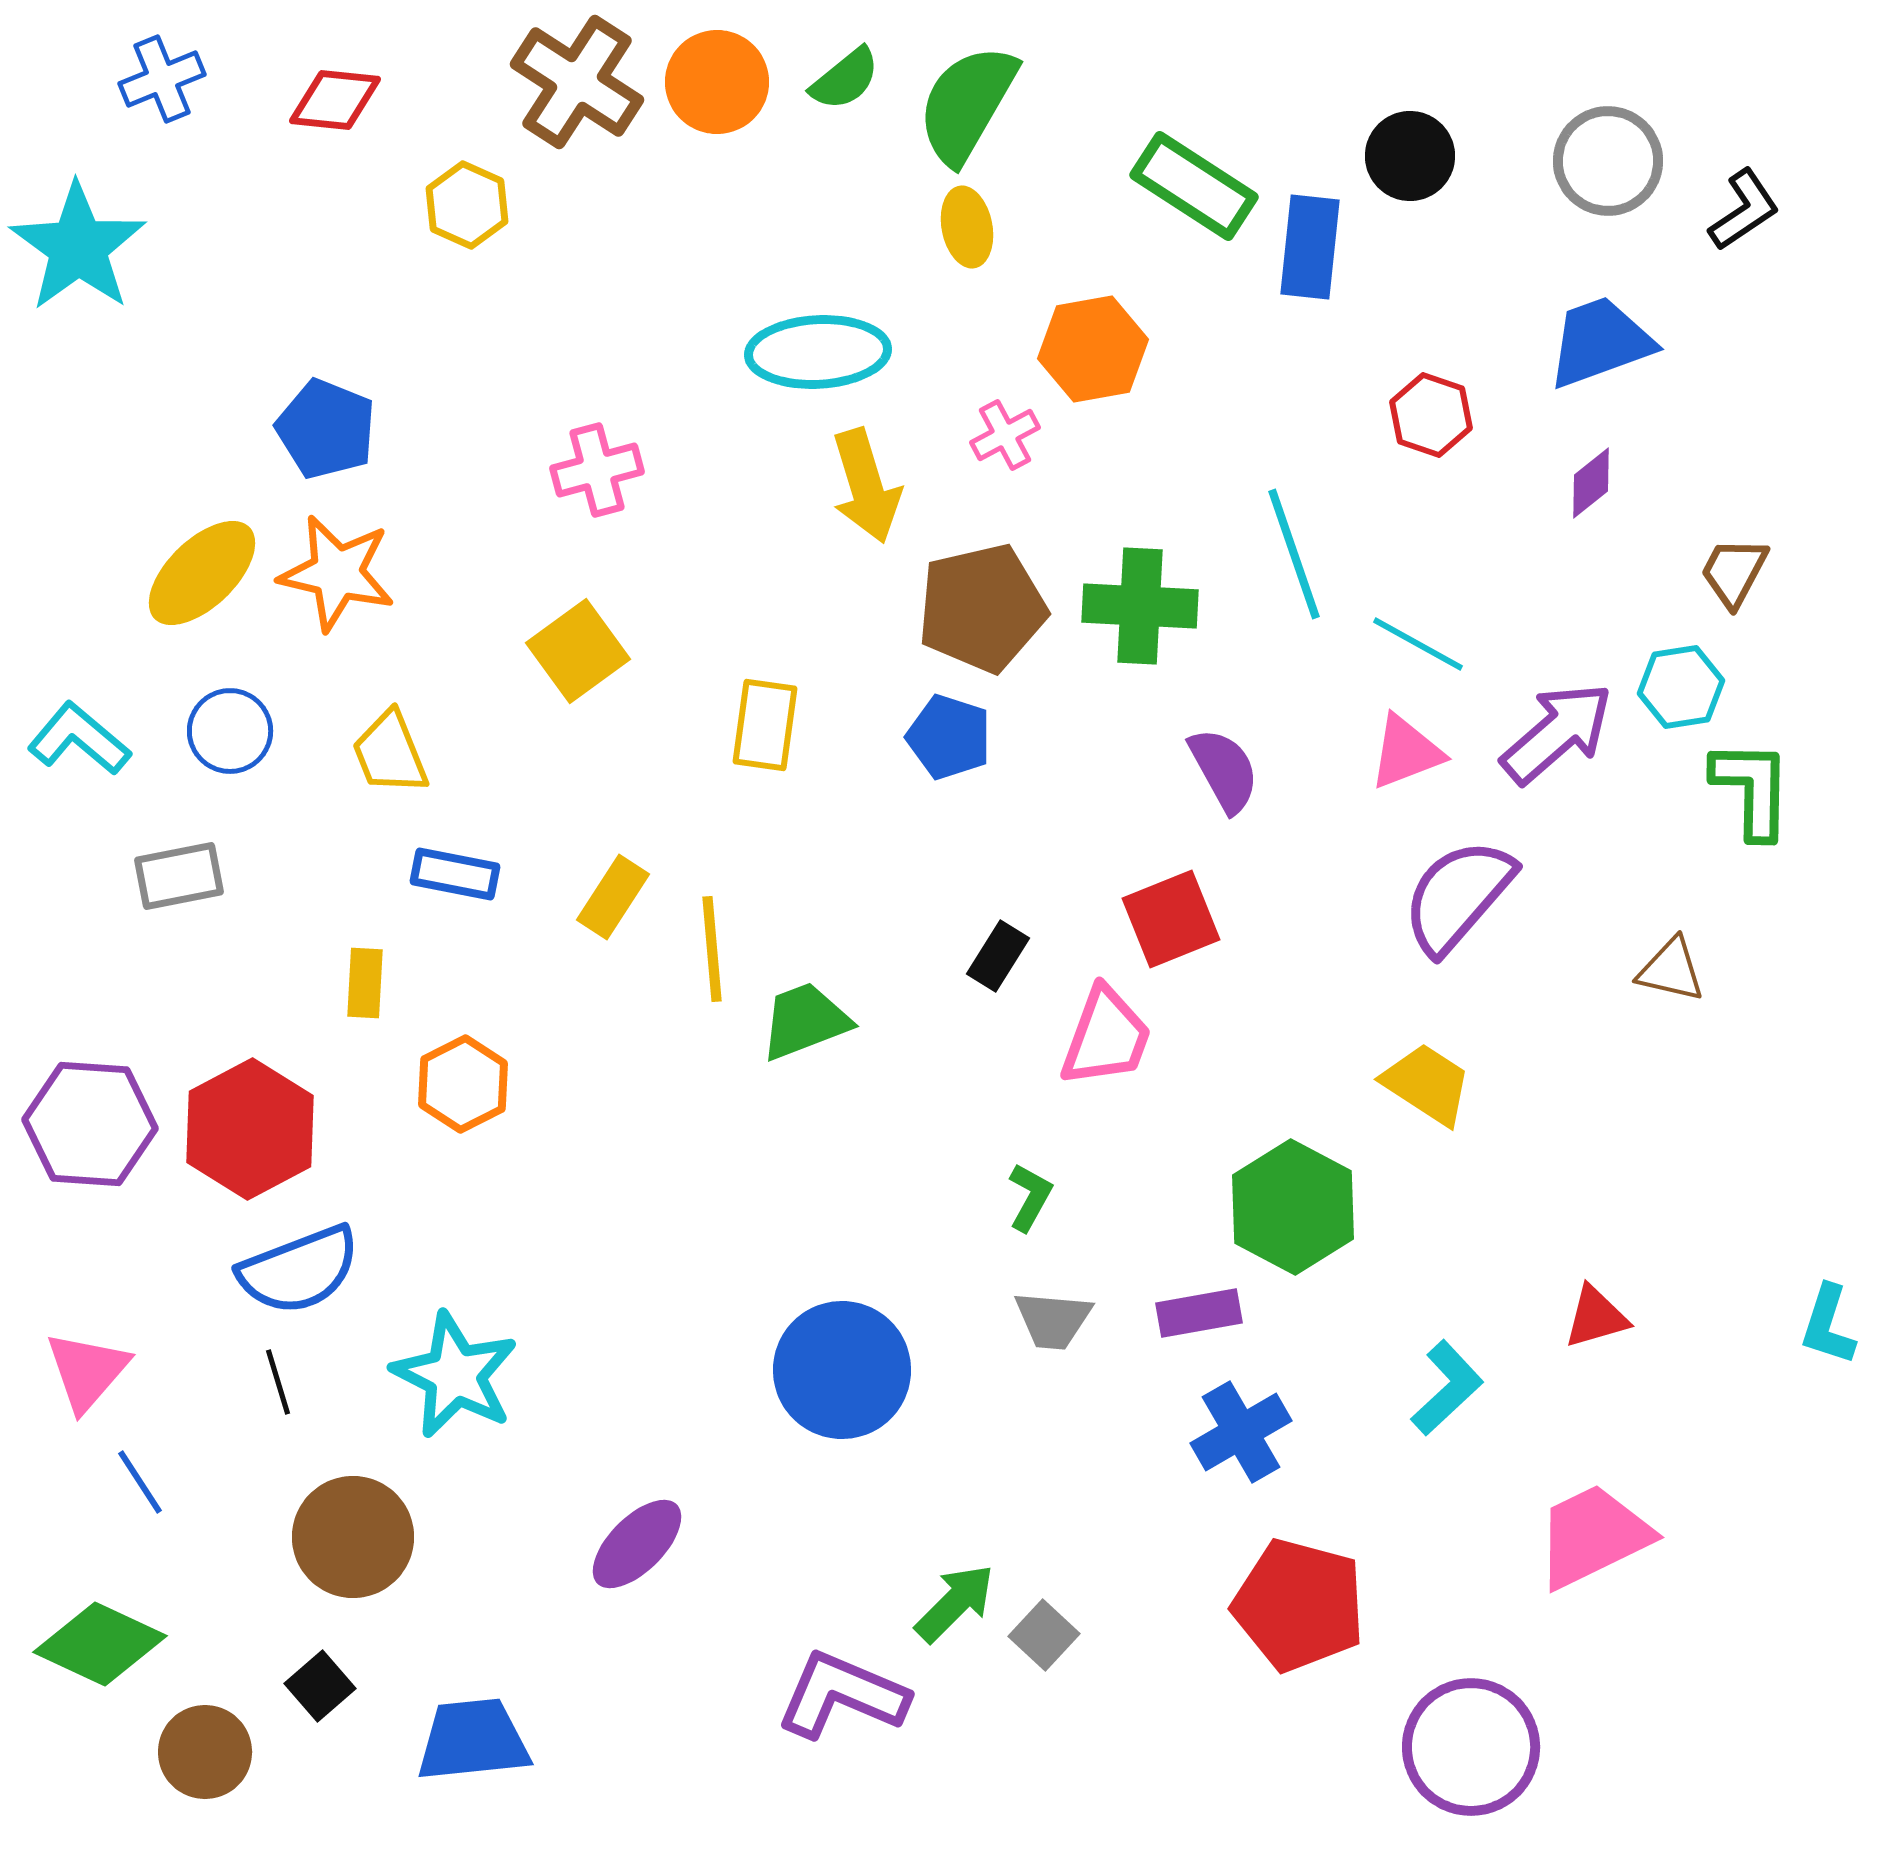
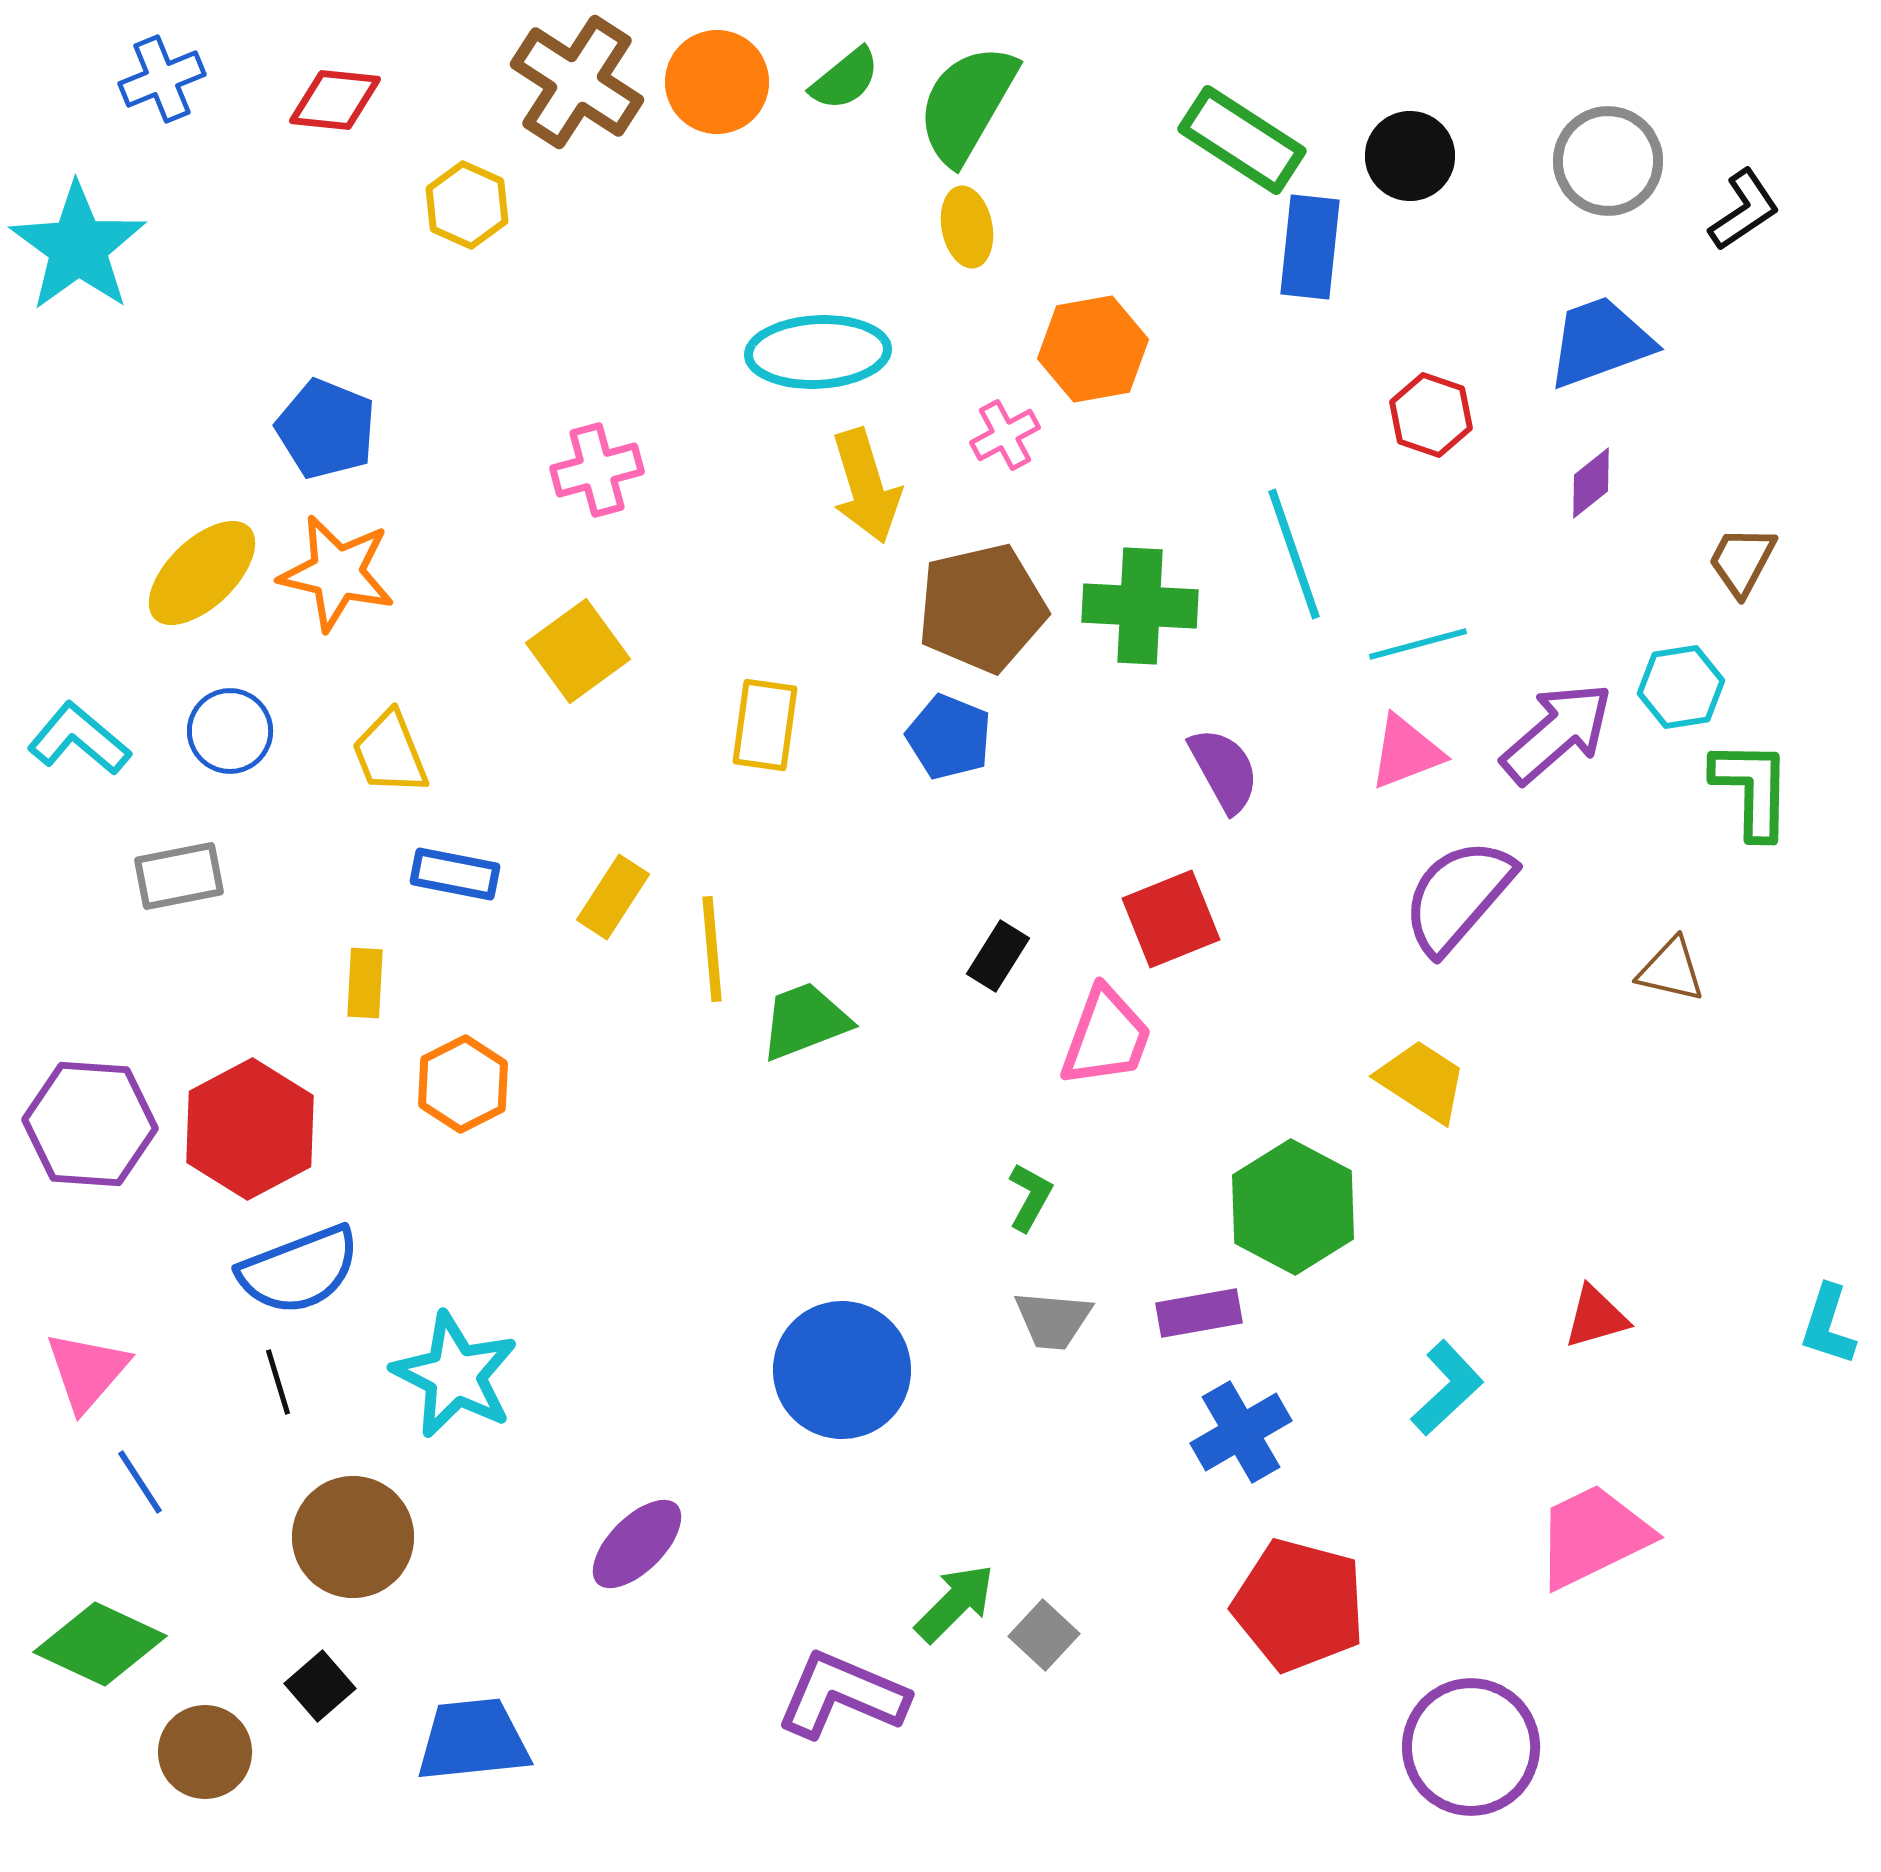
green rectangle at (1194, 186): moved 48 px right, 46 px up
brown trapezoid at (1734, 572): moved 8 px right, 11 px up
cyan line at (1418, 644): rotated 44 degrees counterclockwise
blue pentagon at (949, 737): rotated 4 degrees clockwise
yellow trapezoid at (1427, 1084): moved 5 px left, 3 px up
